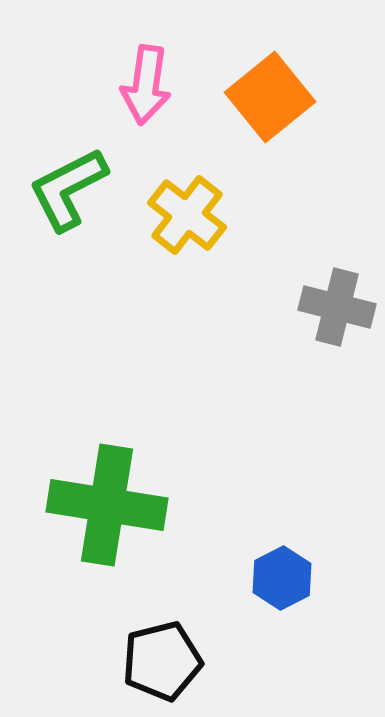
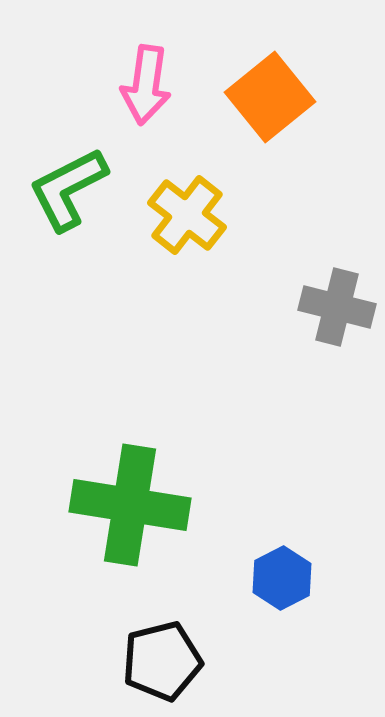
green cross: moved 23 px right
